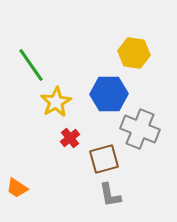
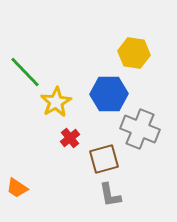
green line: moved 6 px left, 7 px down; rotated 9 degrees counterclockwise
